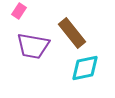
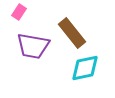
pink rectangle: moved 1 px down
